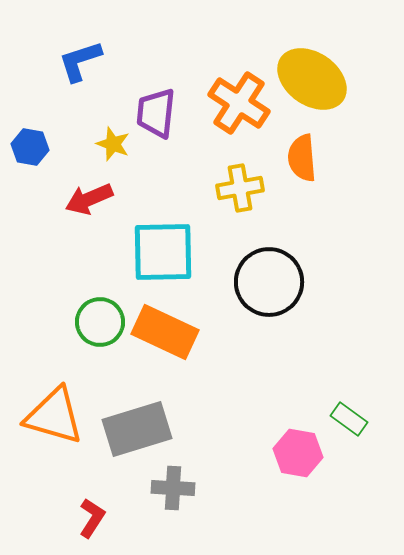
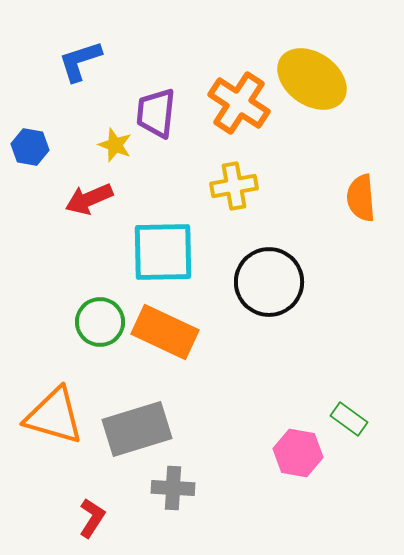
yellow star: moved 2 px right, 1 px down
orange semicircle: moved 59 px right, 40 px down
yellow cross: moved 6 px left, 2 px up
